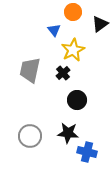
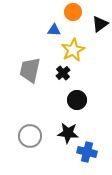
blue triangle: rotated 48 degrees counterclockwise
